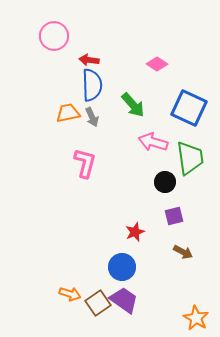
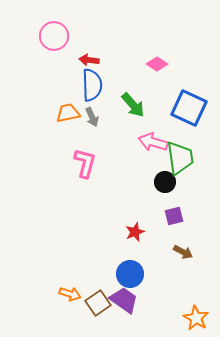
green trapezoid: moved 10 px left
blue circle: moved 8 px right, 7 px down
